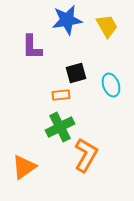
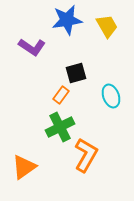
purple L-shape: rotated 56 degrees counterclockwise
cyan ellipse: moved 11 px down
orange rectangle: rotated 48 degrees counterclockwise
